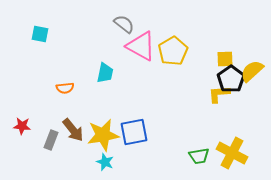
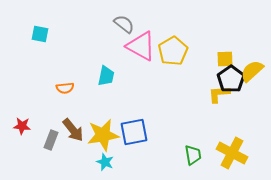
cyan trapezoid: moved 1 px right, 3 px down
green trapezoid: moved 6 px left, 1 px up; rotated 90 degrees counterclockwise
